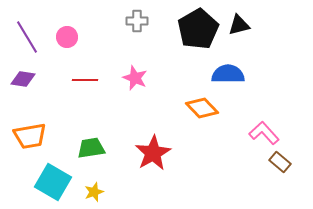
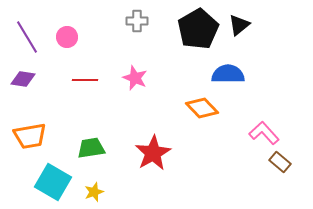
black triangle: rotated 25 degrees counterclockwise
